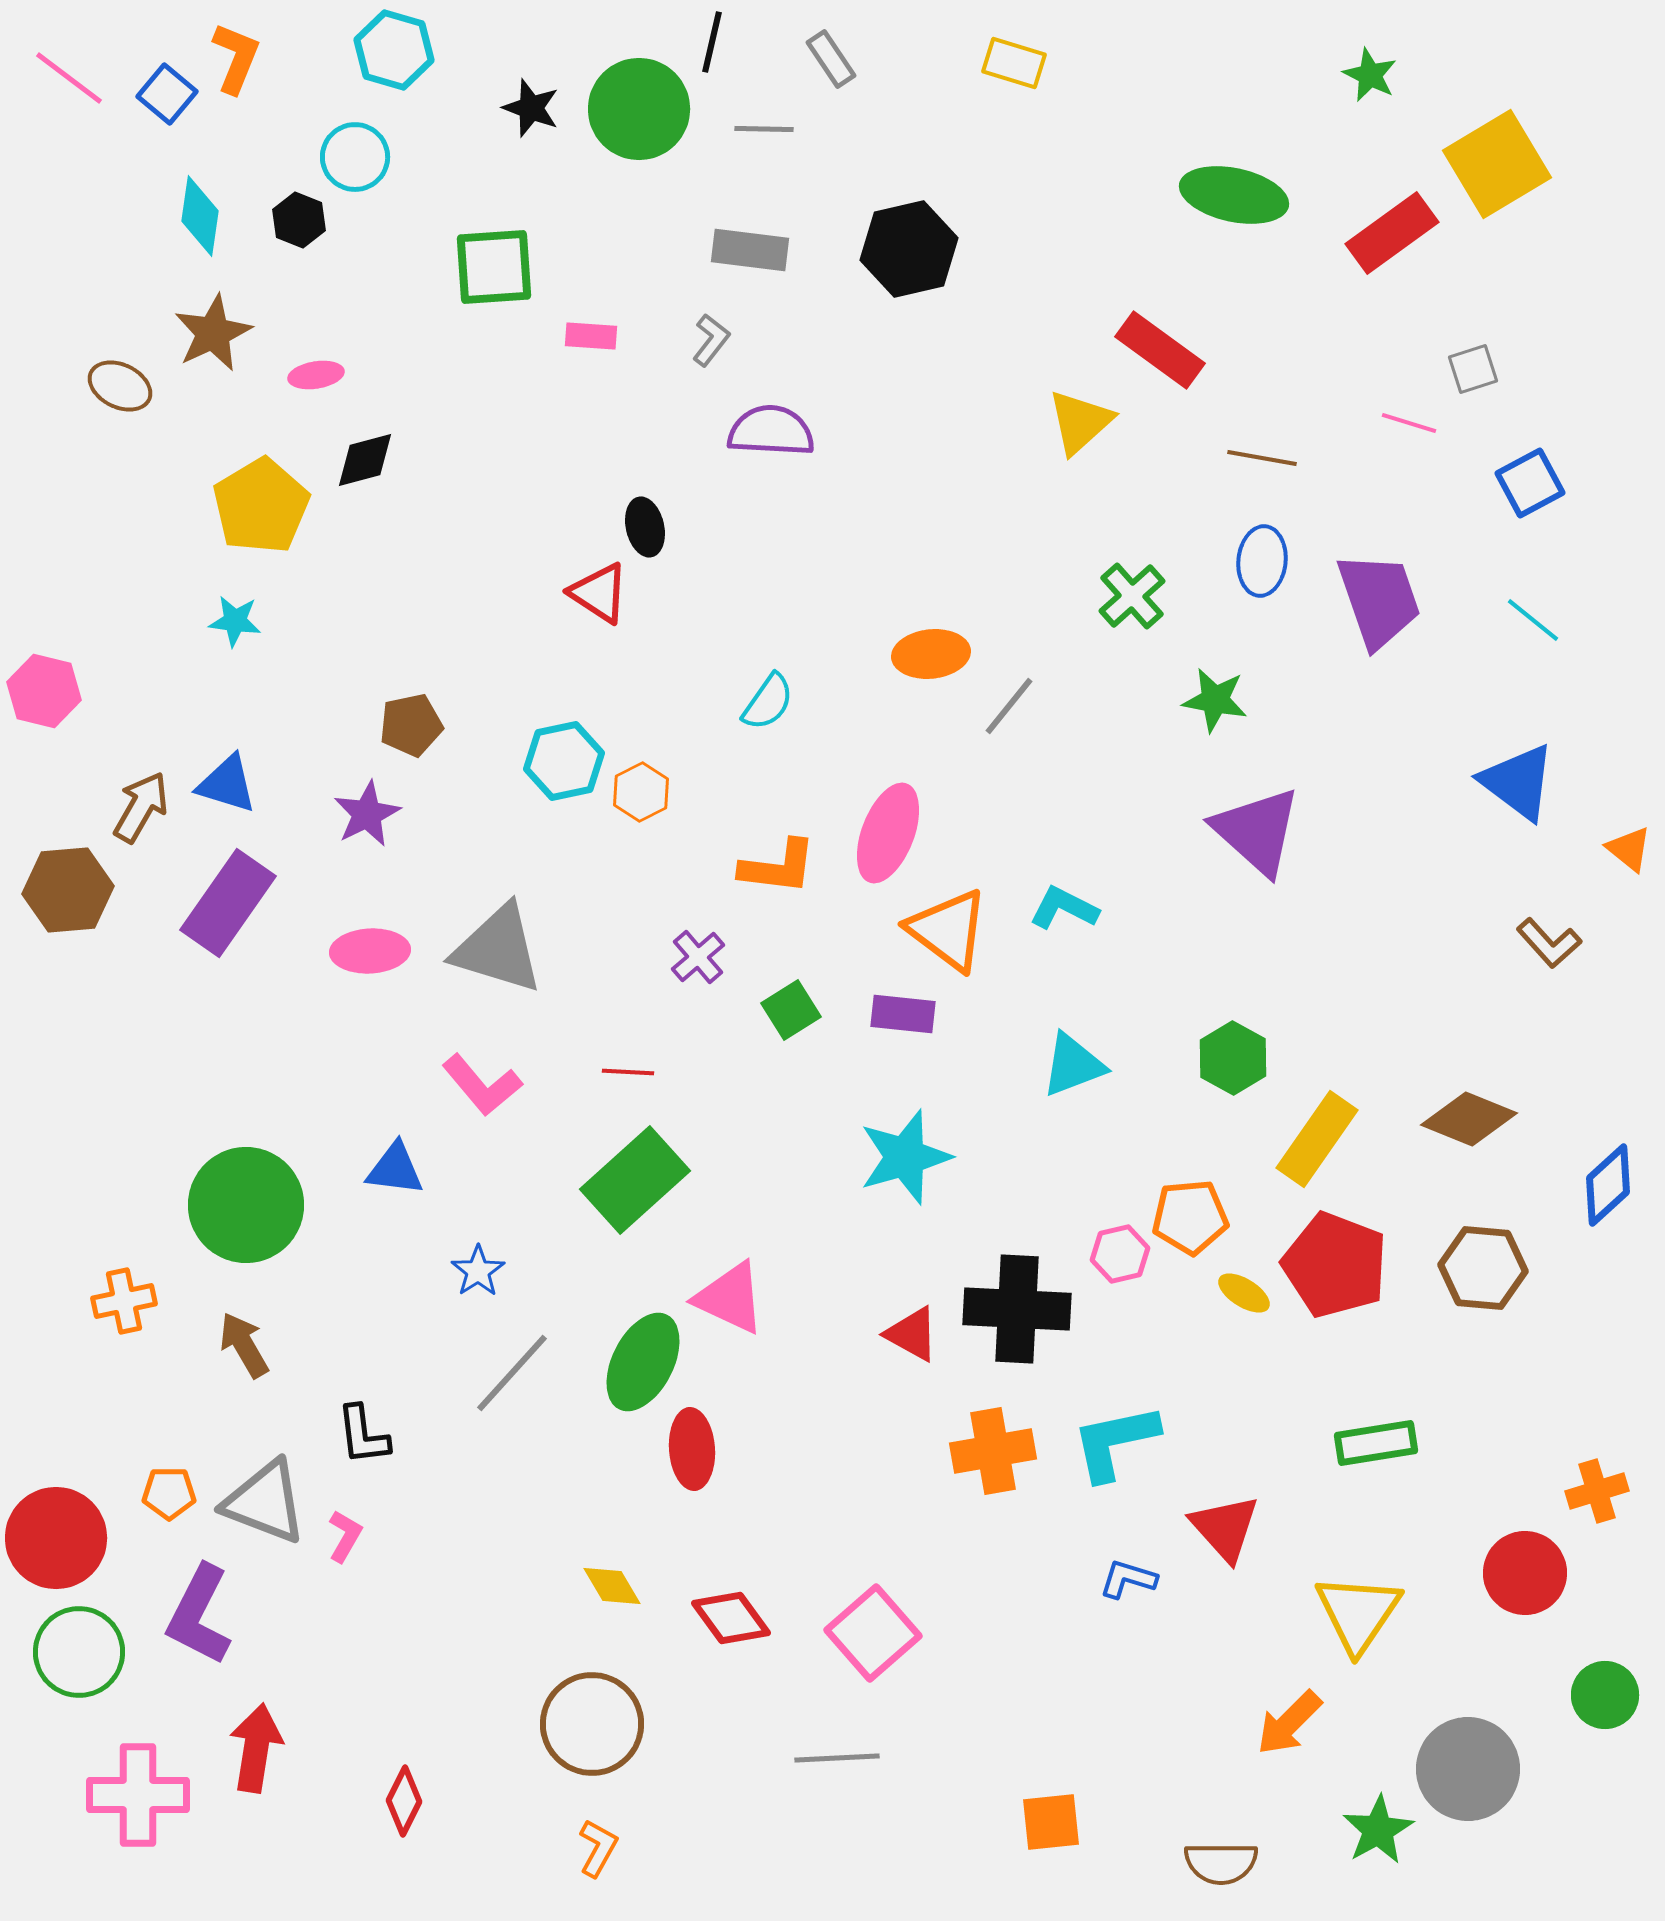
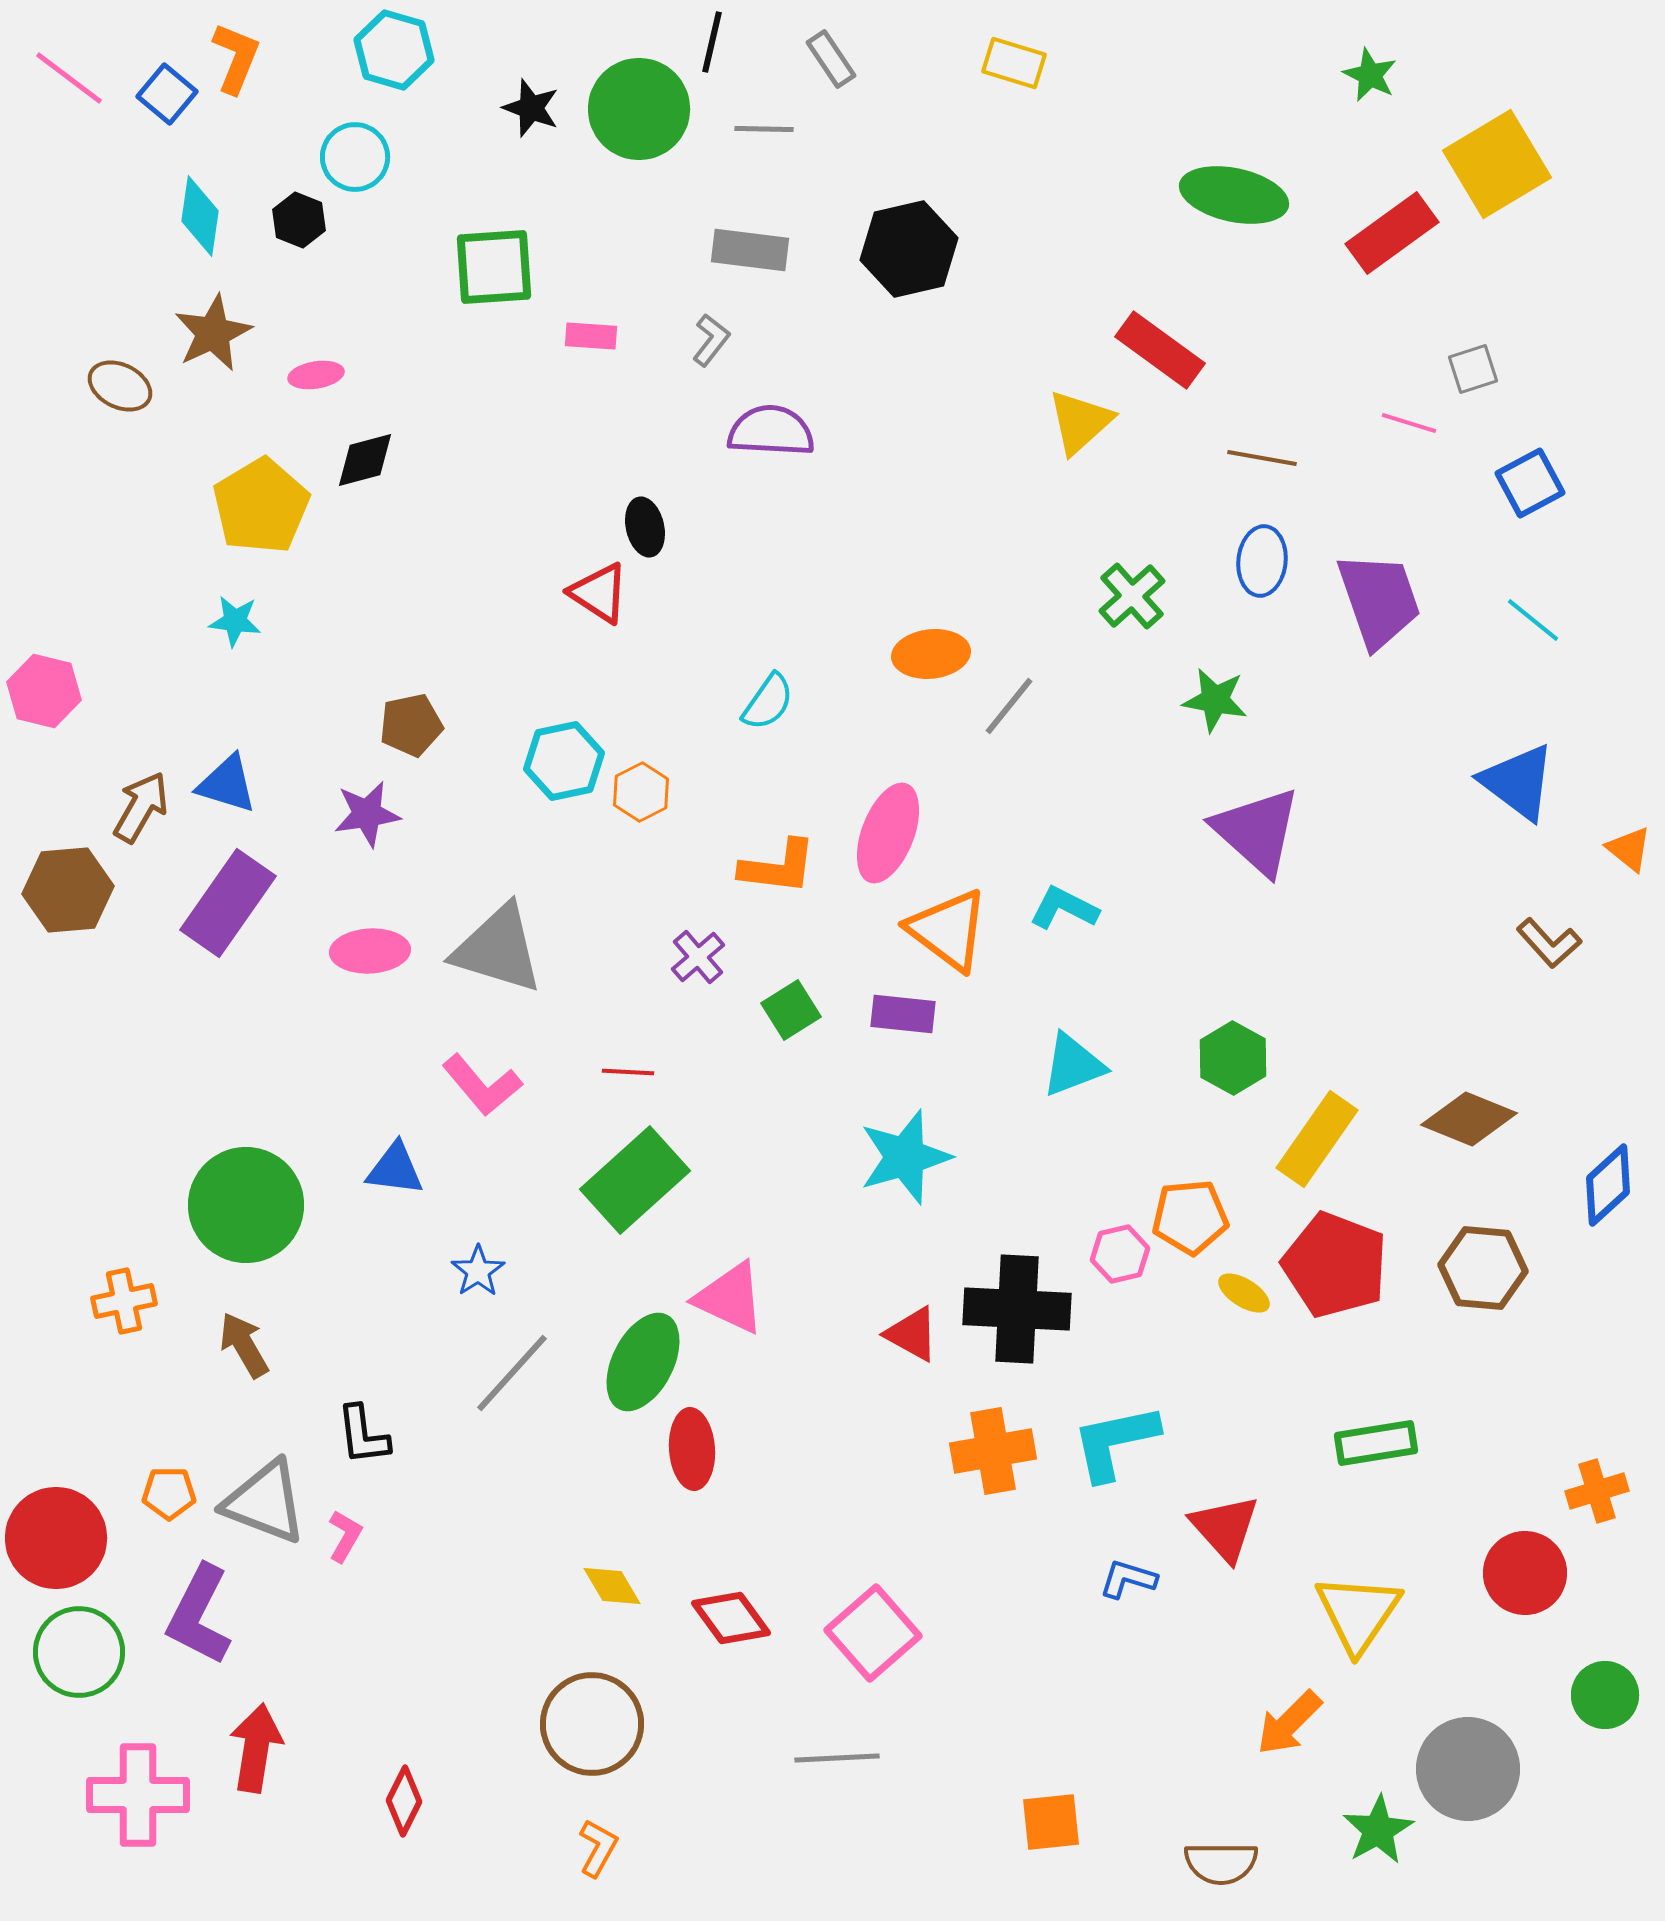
purple star at (367, 814): rotated 18 degrees clockwise
